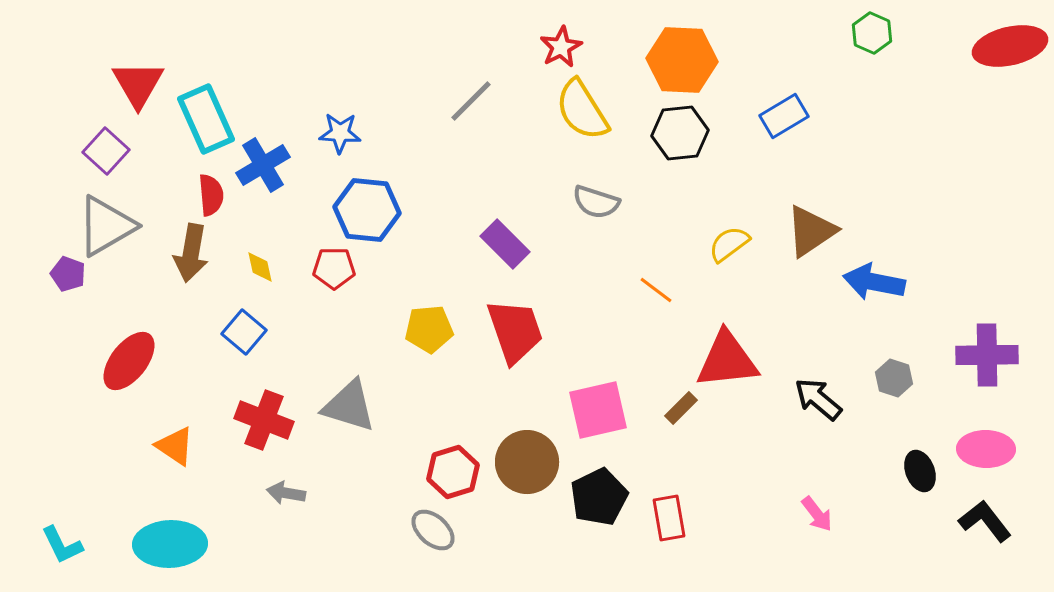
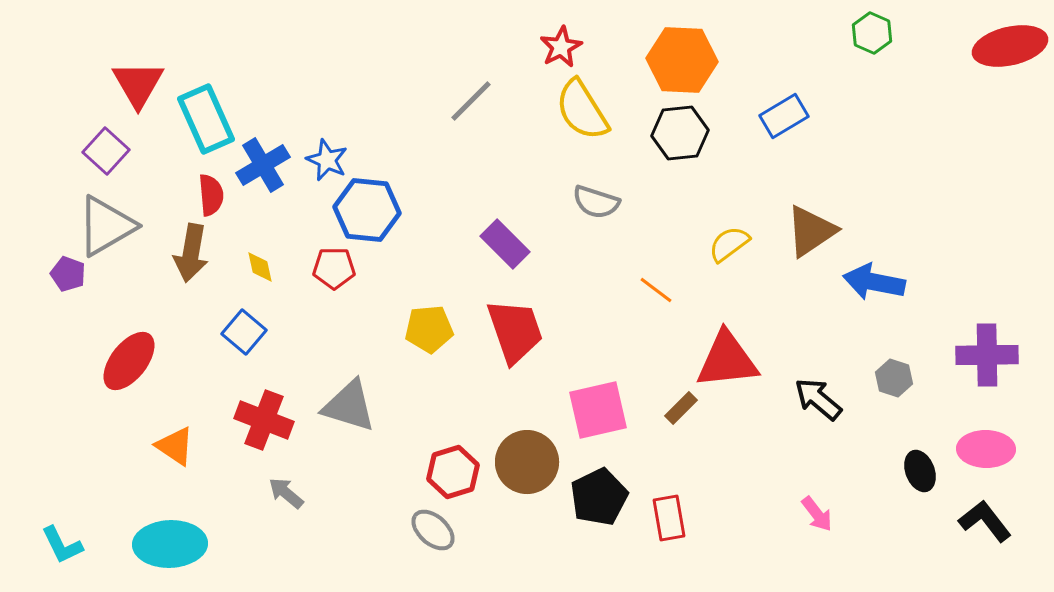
blue star at (340, 133): moved 13 px left, 27 px down; rotated 21 degrees clockwise
gray arrow at (286, 493): rotated 30 degrees clockwise
